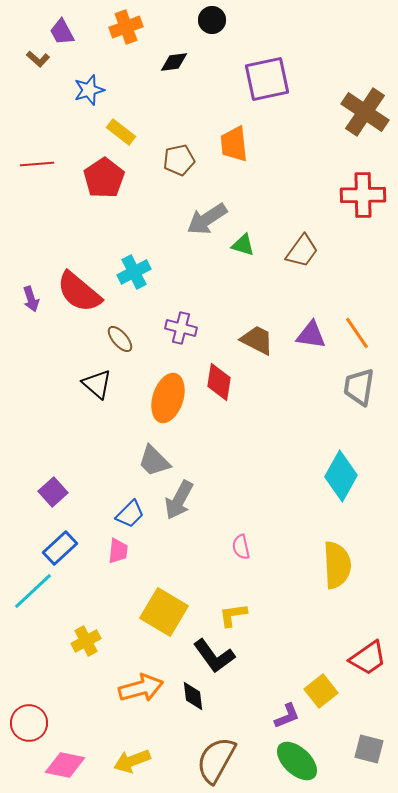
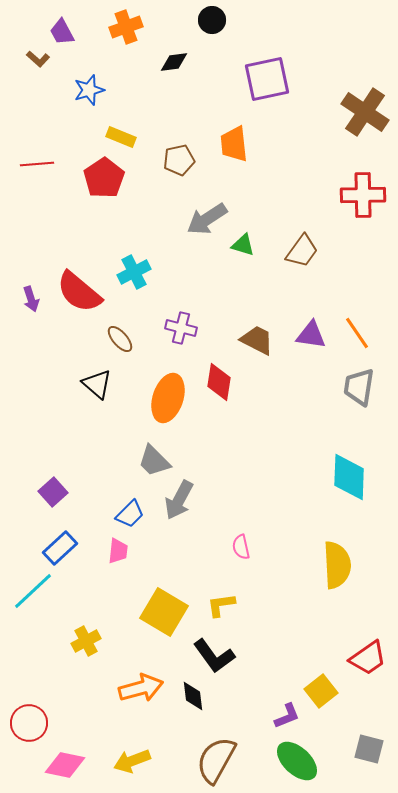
yellow rectangle at (121, 132): moved 5 px down; rotated 16 degrees counterclockwise
cyan diamond at (341, 476): moved 8 px right, 1 px down; rotated 27 degrees counterclockwise
yellow L-shape at (233, 615): moved 12 px left, 10 px up
